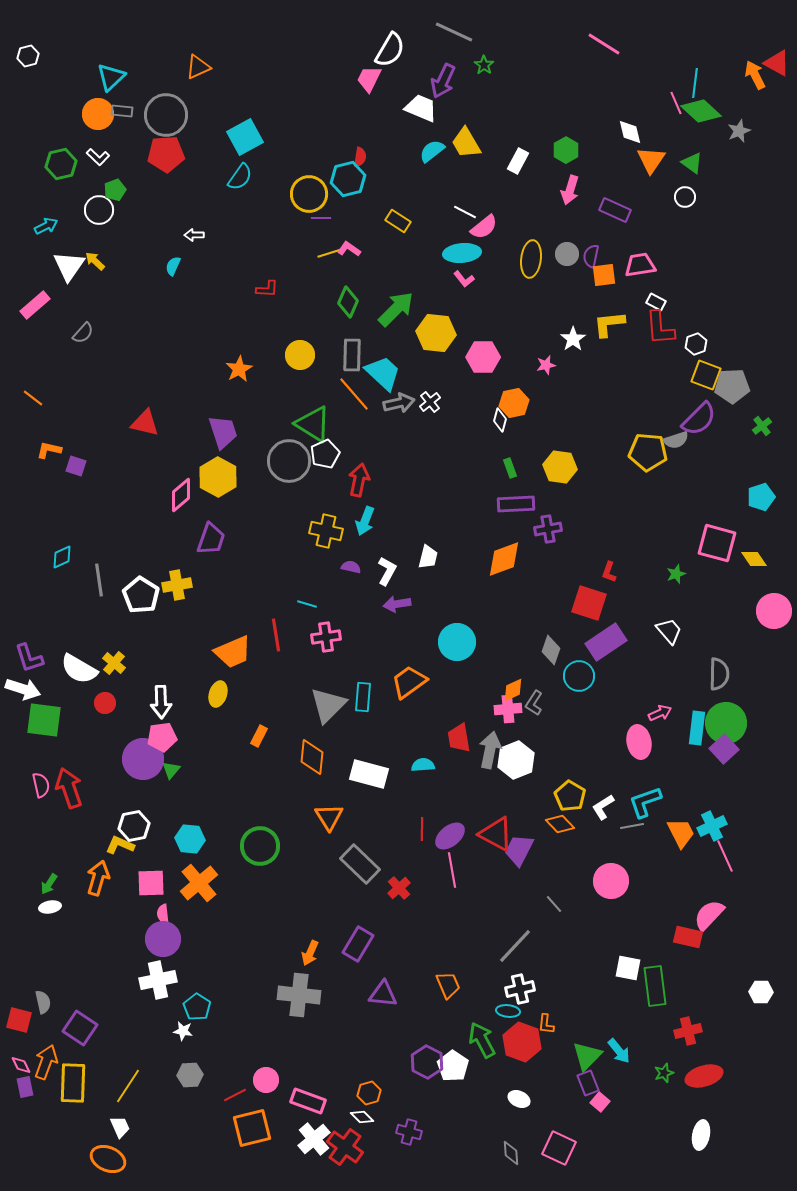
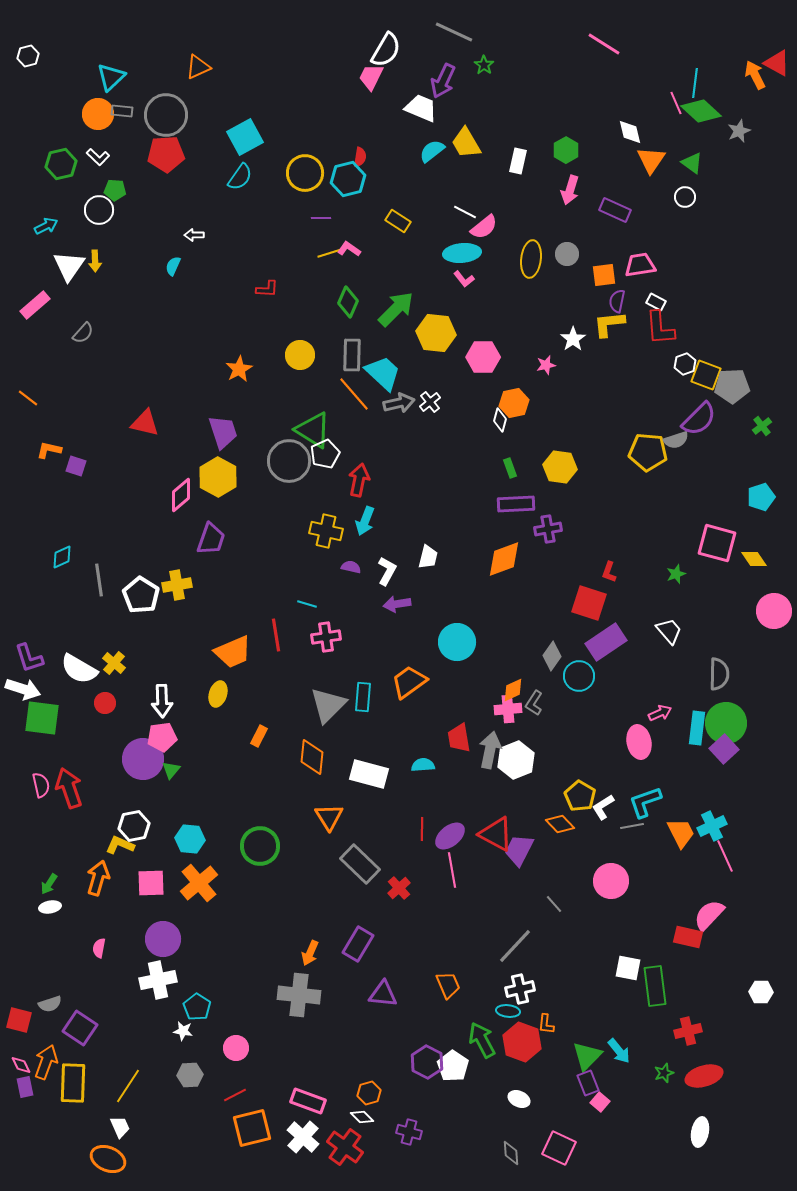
white semicircle at (390, 50): moved 4 px left
pink trapezoid at (369, 79): moved 2 px right, 2 px up
white rectangle at (518, 161): rotated 15 degrees counterclockwise
green pentagon at (115, 190): rotated 25 degrees clockwise
yellow circle at (309, 194): moved 4 px left, 21 px up
purple semicircle at (591, 256): moved 26 px right, 45 px down
yellow arrow at (95, 261): rotated 135 degrees counterclockwise
white hexagon at (696, 344): moved 11 px left, 20 px down
orange line at (33, 398): moved 5 px left
green triangle at (313, 424): moved 6 px down
gray diamond at (551, 650): moved 1 px right, 6 px down; rotated 16 degrees clockwise
white arrow at (161, 702): moved 1 px right, 1 px up
green square at (44, 720): moved 2 px left, 2 px up
yellow pentagon at (570, 796): moved 10 px right
pink semicircle at (163, 914): moved 64 px left, 34 px down; rotated 18 degrees clockwise
gray semicircle at (43, 1002): moved 7 px right, 2 px down; rotated 85 degrees clockwise
pink circle at (266, 1080): moved 30 px left, 32 px up
white ellipse at (701, 1135): moved 1 px left, 3 px up
white cross at (314, 1139): moved 11 px left, 2 px up; rotated 8 degrees counterclockwise
